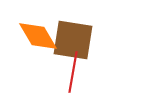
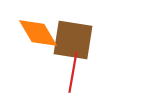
orange diamond: moved 3 px up
